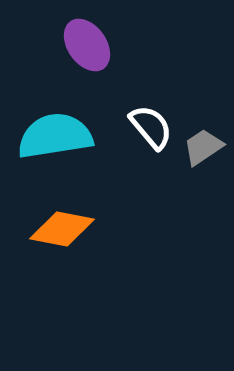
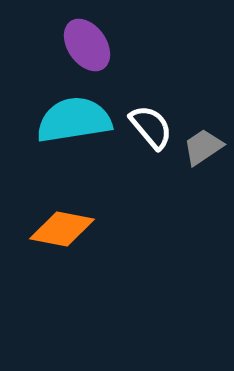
cyan semicircle: moved 19 px right, 16 px up
